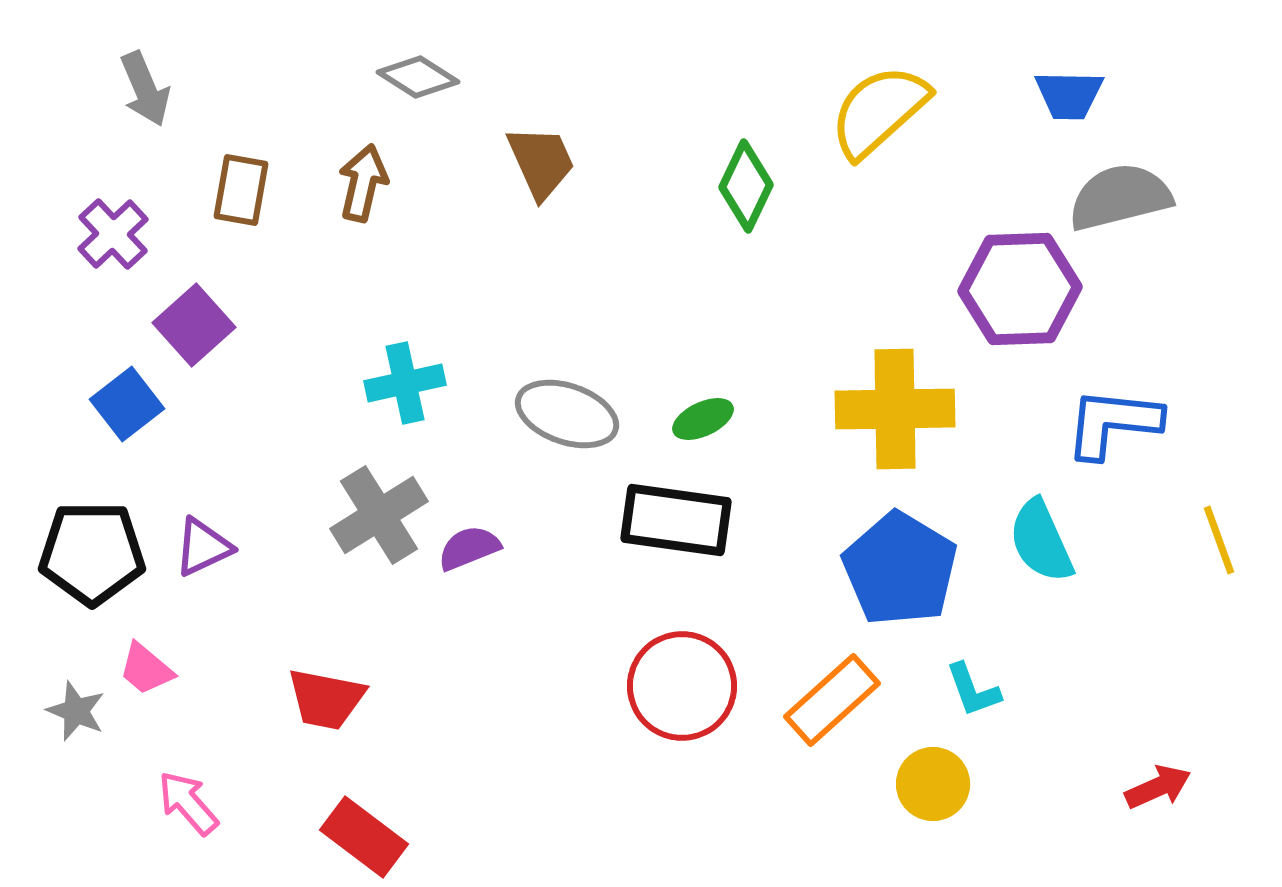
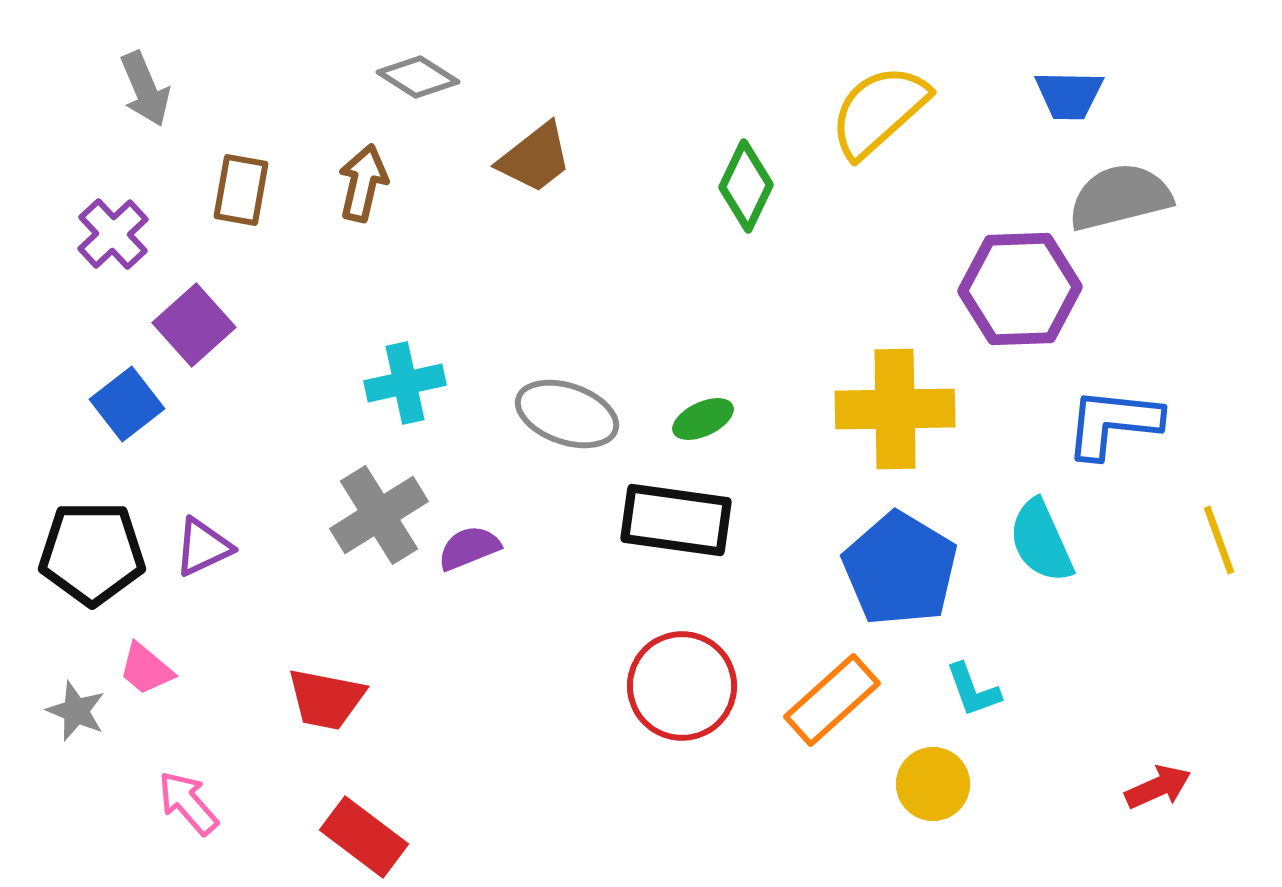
brown trapezoid: moved 6 px left, 4 px up; rotated 76 degrees clockwise
